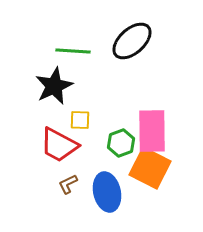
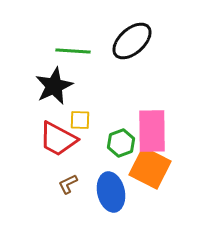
red trapezoid: moved 1 px left, 6 px up
blue ellipse: moved 4 px right
